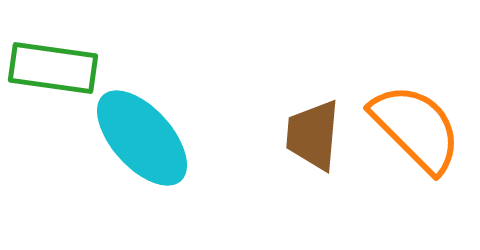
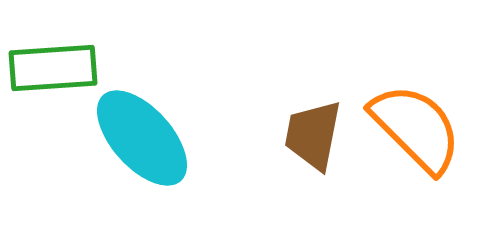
green rectangle: rotated 12 degrees counterclockwise
brown trapezoid: rotated 6 degrees clockwise
